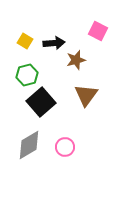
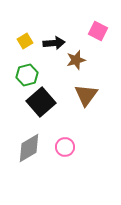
yellow square: rotated 28 degrees clockwise
gray diamond: moved 3 px down
